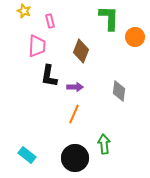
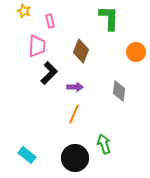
orange circle: moved 1 px right, 15 px down
black L-shape: moved 3 px up; rotated 145 degrees counterclockwise
green arrow: rotated 12 degrees counterclockwise
